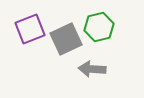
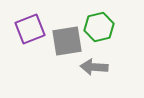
gray square: moved 1 px right, 2 px down; rotated 16 degrees clockwise
gray arrow: moved 2 px right, 2 px up
